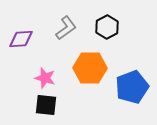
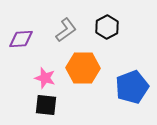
gray L-shape: moved 2 px down
orange hexagon: moved 7 px left
